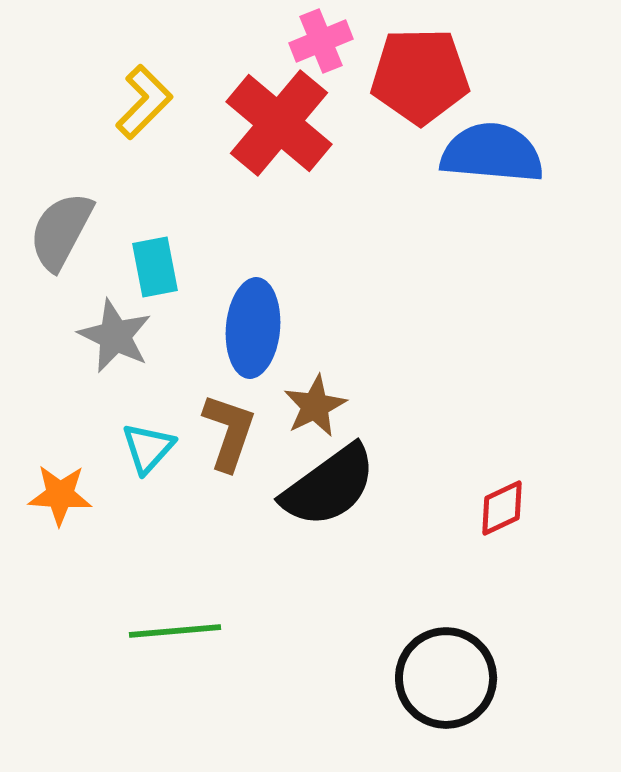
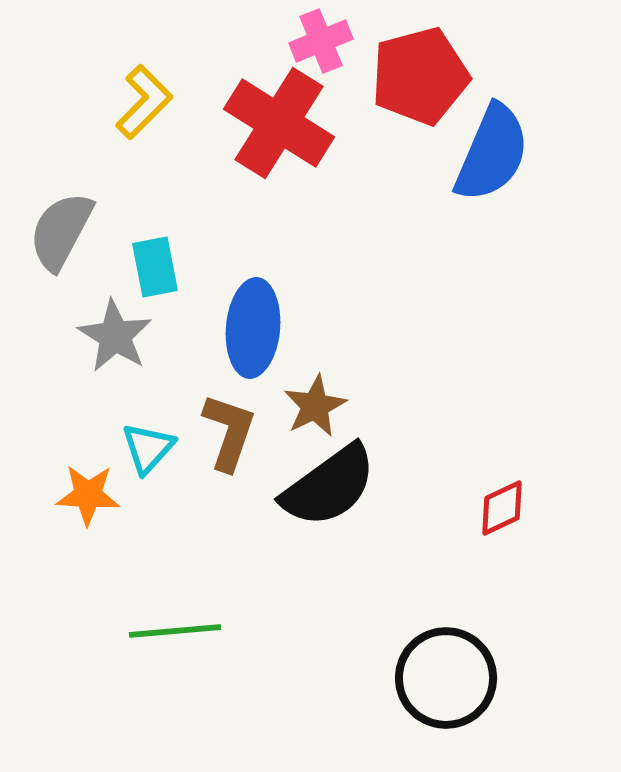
red pentagon: rotated 14 degrees counterclockwise
red cross: rotated 8 degrees counterclockwise
blue semicircle: rotated 108 degrees clockwise
gray star: rotated 6 degrees clockwise
orange star: moved 28 px right
